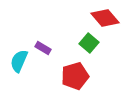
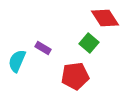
red diamond: rotated 8 degrees clockwise
cyan semicircle: moved 2 px left
red pentagon: rotated 8 degrees clockwise
